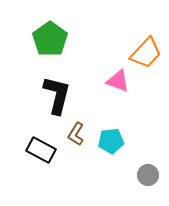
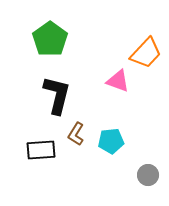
black rectangle: rotated 32 degrees counterclockwise
